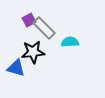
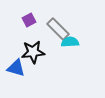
gray rectangle: moved 14 px right, 1 px down
